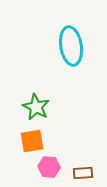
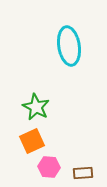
cyan ellipse: moved 2 px left
orange square: rotated 15 degrees counterclockwise
